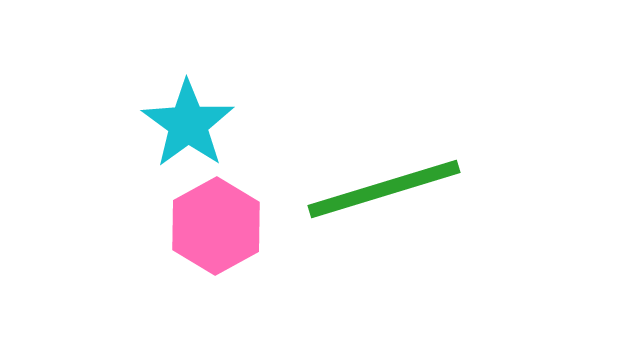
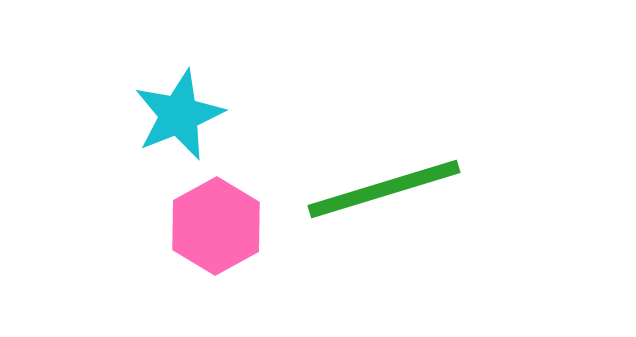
cyan star: moved 9 px left, 9 px up; rotated 14 degrees clockwise
